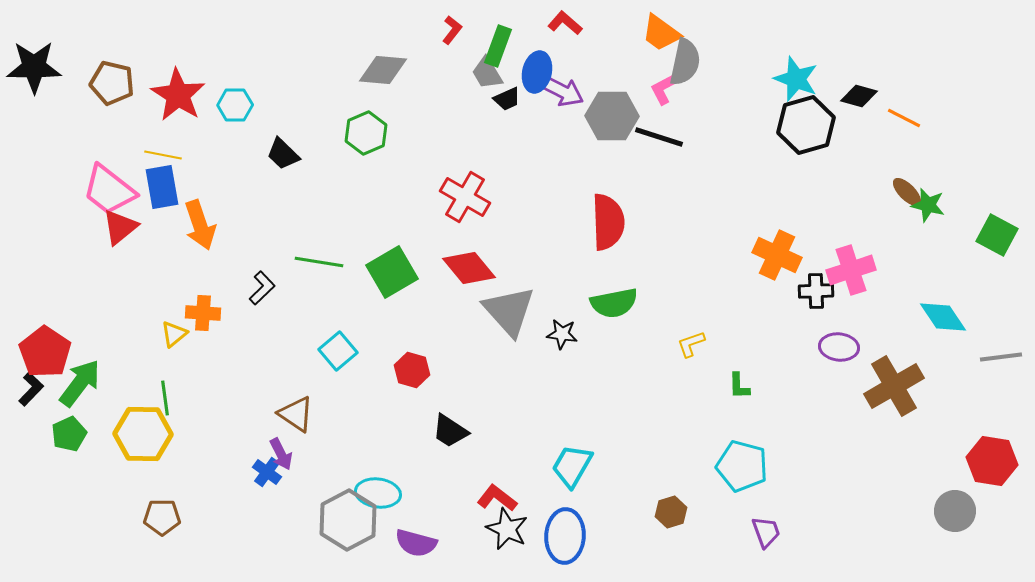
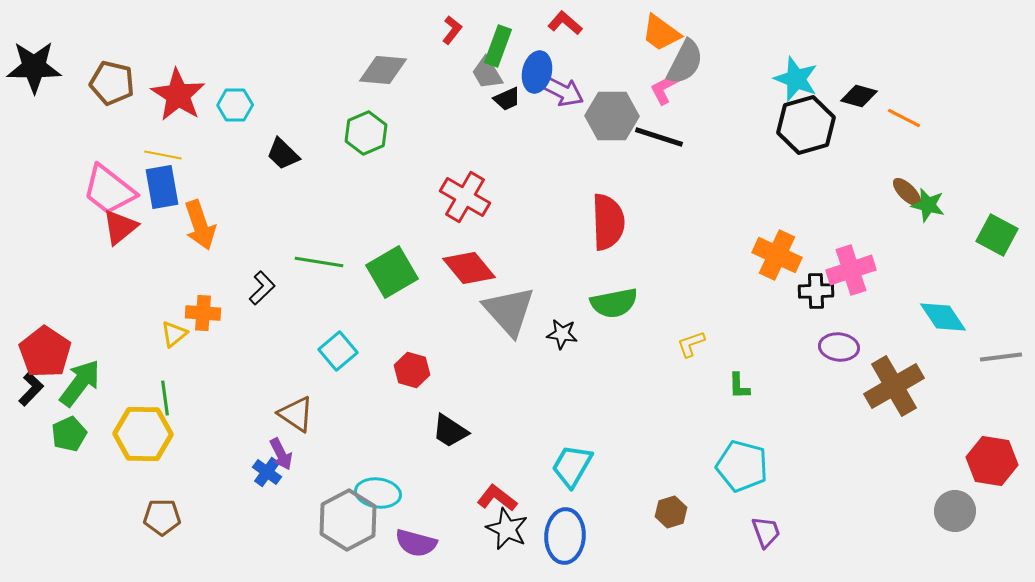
gray semicircle at (685, 62): rotated 15 degrees clockwise
